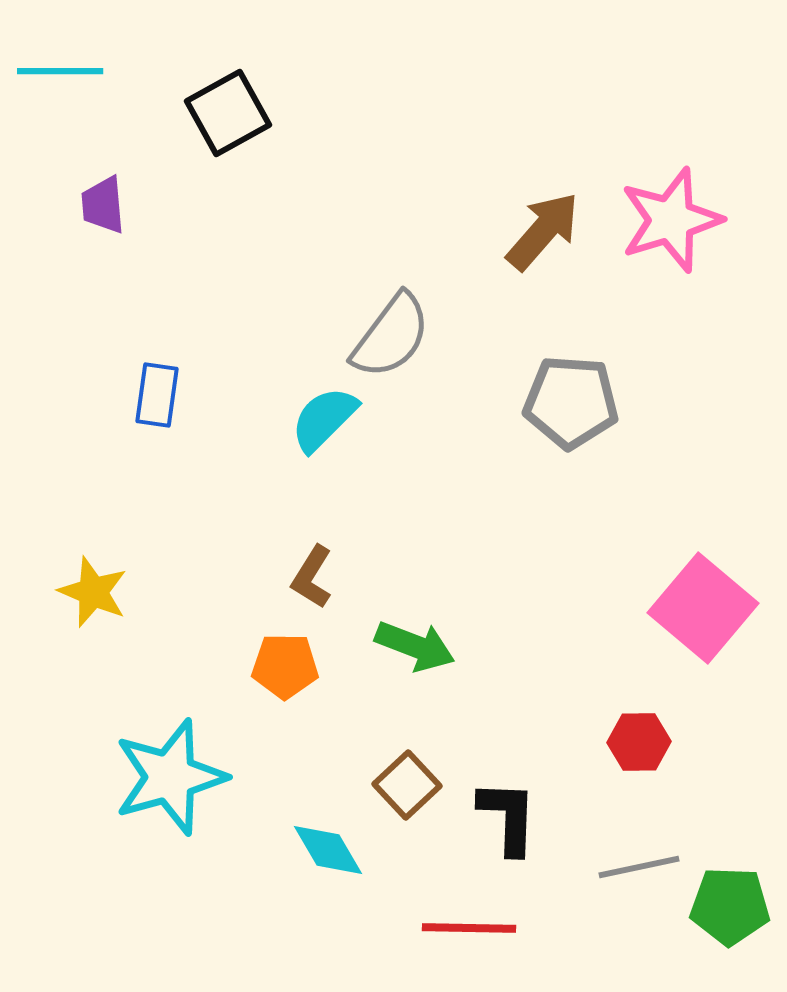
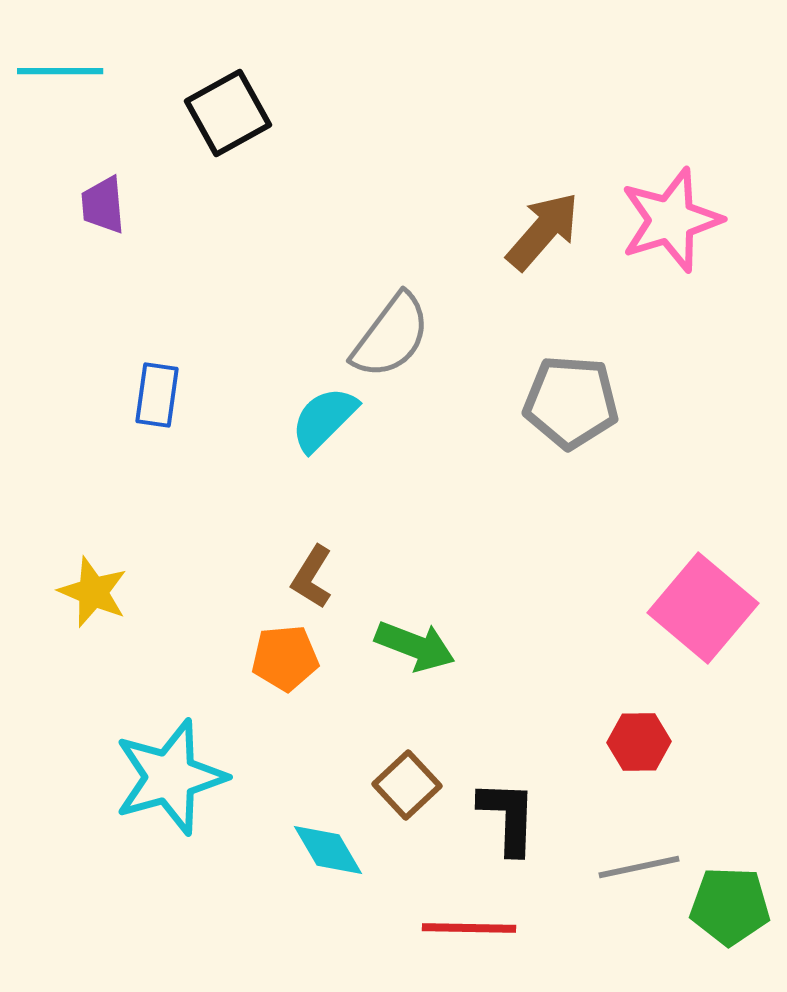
orange pentagon: moved 8 px up; rotated 6 degrees counterclockwise
